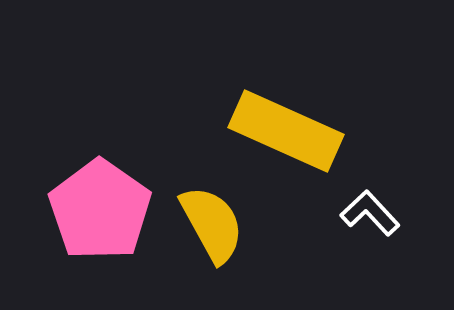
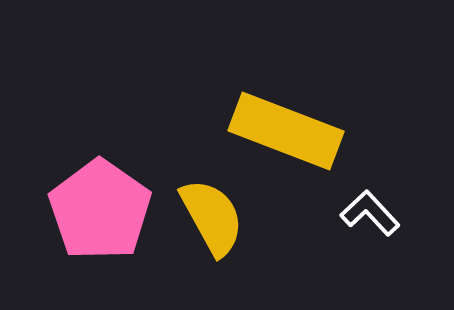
yellow rectangle: rotated 3 degrees counterclockwise
yellow semicircle: moved 7 px up
